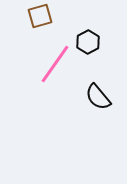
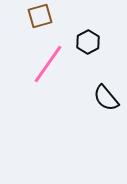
pink line: moved 7 px left
black semicircle: moved 8 px right, 1 px down
